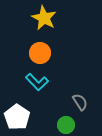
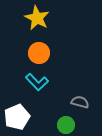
yellow star: moved 7 px left
orange circle: moved 1 px left
gray semicircle: rotated 42 degrees counterclockwise
white pentagon: rotated 15 degrees clockwise
